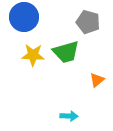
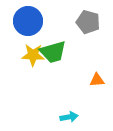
blue circle: moved 4 px right, 4 px down
green trapezoid: moved 13 px left
orange triangle: rotated 35 degrees clockwise
cyan arrow: moved 1 px down; rotated 12 degrees counterclockwise
